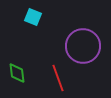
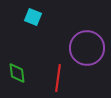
purple circle: moved 4 px right, 2 px down
red line: rotated 28 degrees clockwise
